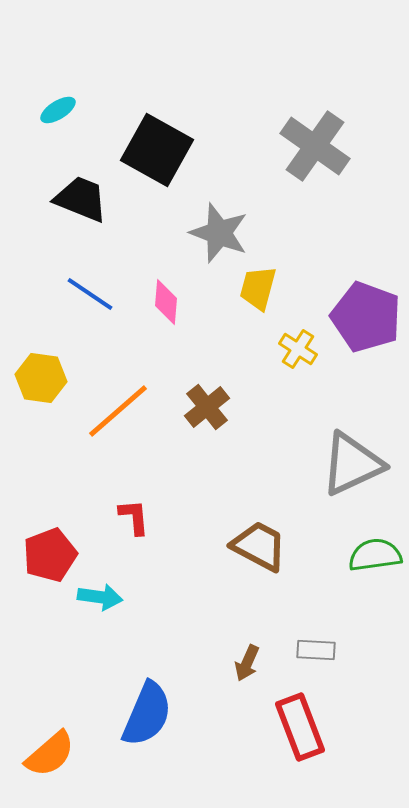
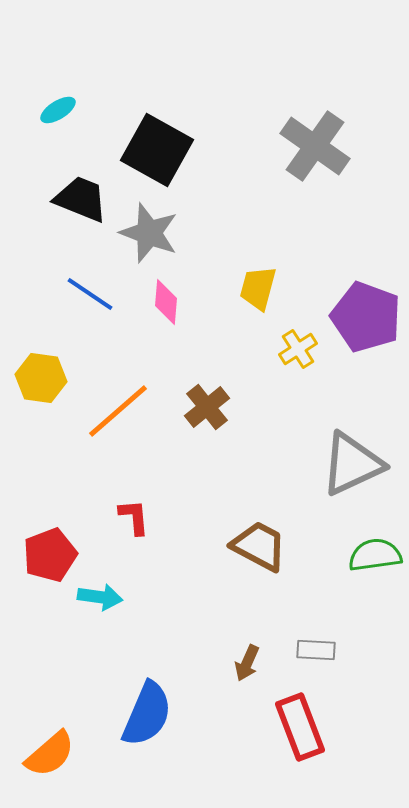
gray star: moved 70 px left
yellow cross: rotated 24 degrees clockwise
